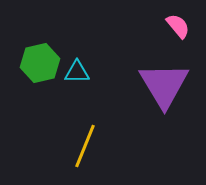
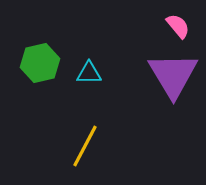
cyan triangle: moved 12 px right, 1 px down
purple triangle: moved 9 px right, 10 px up
yellow line: rotated 6 degrees clockwise
